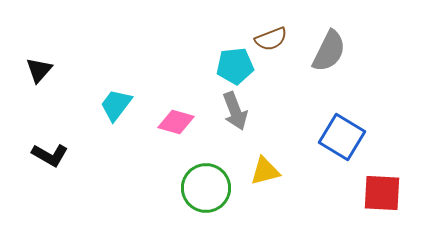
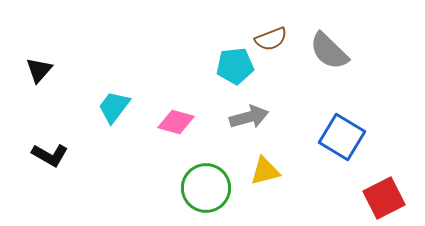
gray semicircle: rotated 108 degrees clockwise
cyan trapezoid: moved 2 px left, 2 px down
gray arrow: moved 14 px right, 6 px down; rotated 84 degrees counterclockwise
red square: moved 2 px right, 5 px down; rotated 30 degrees counterclockwise
